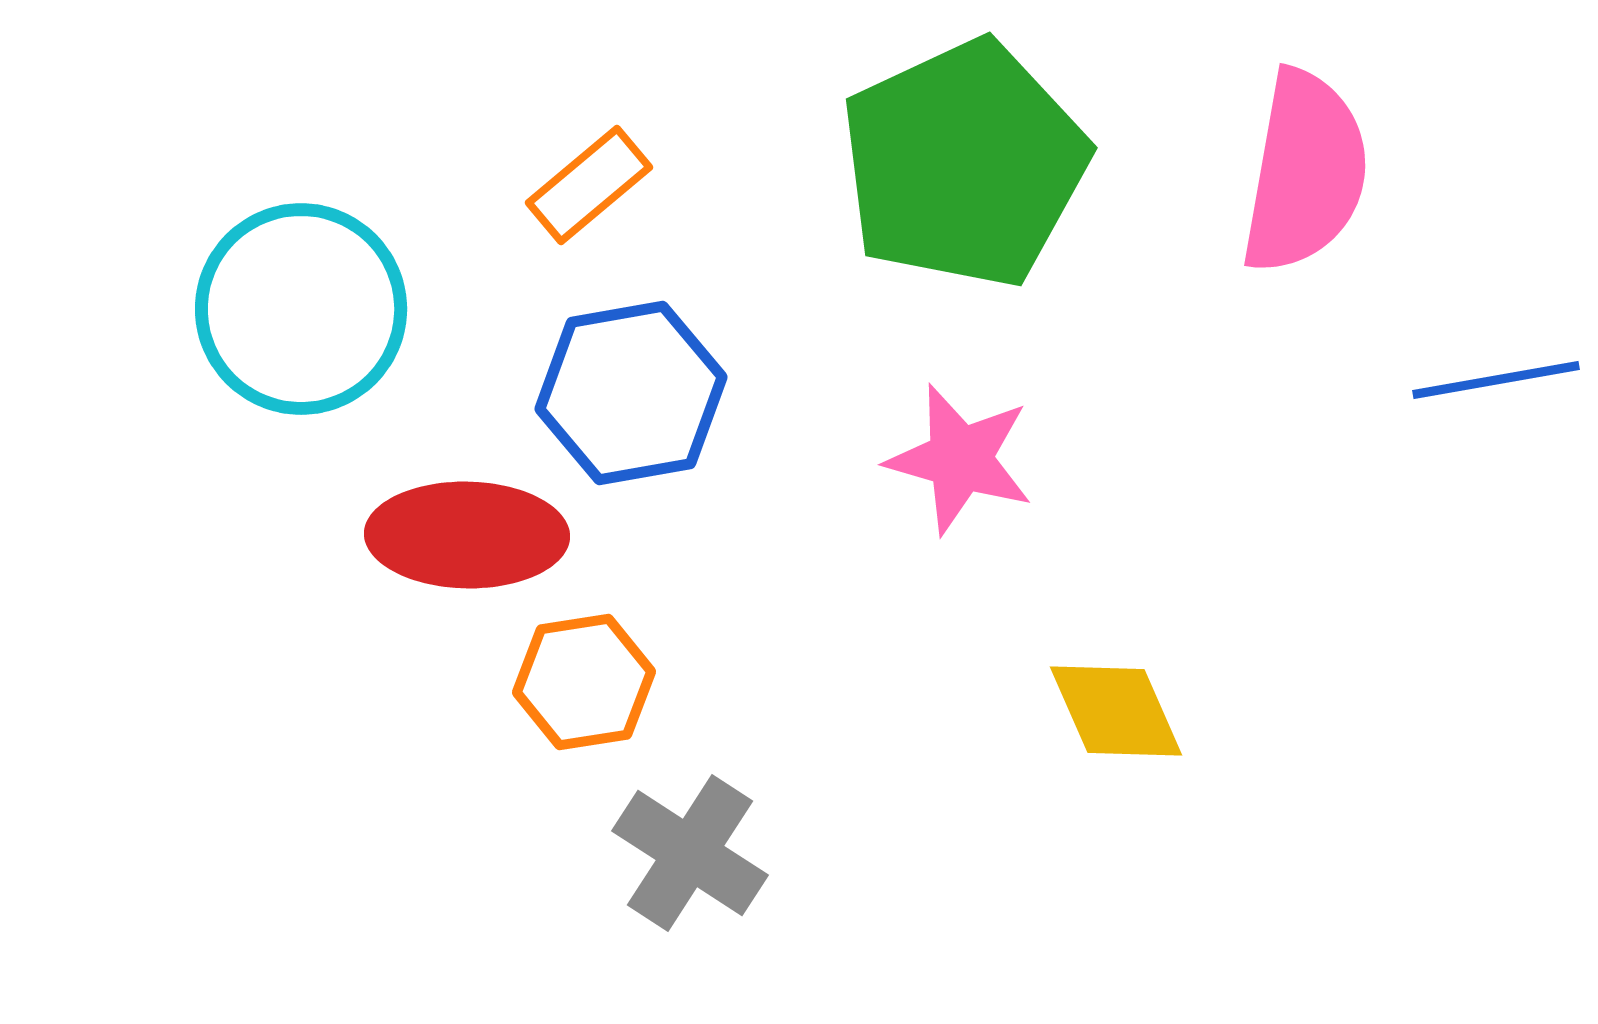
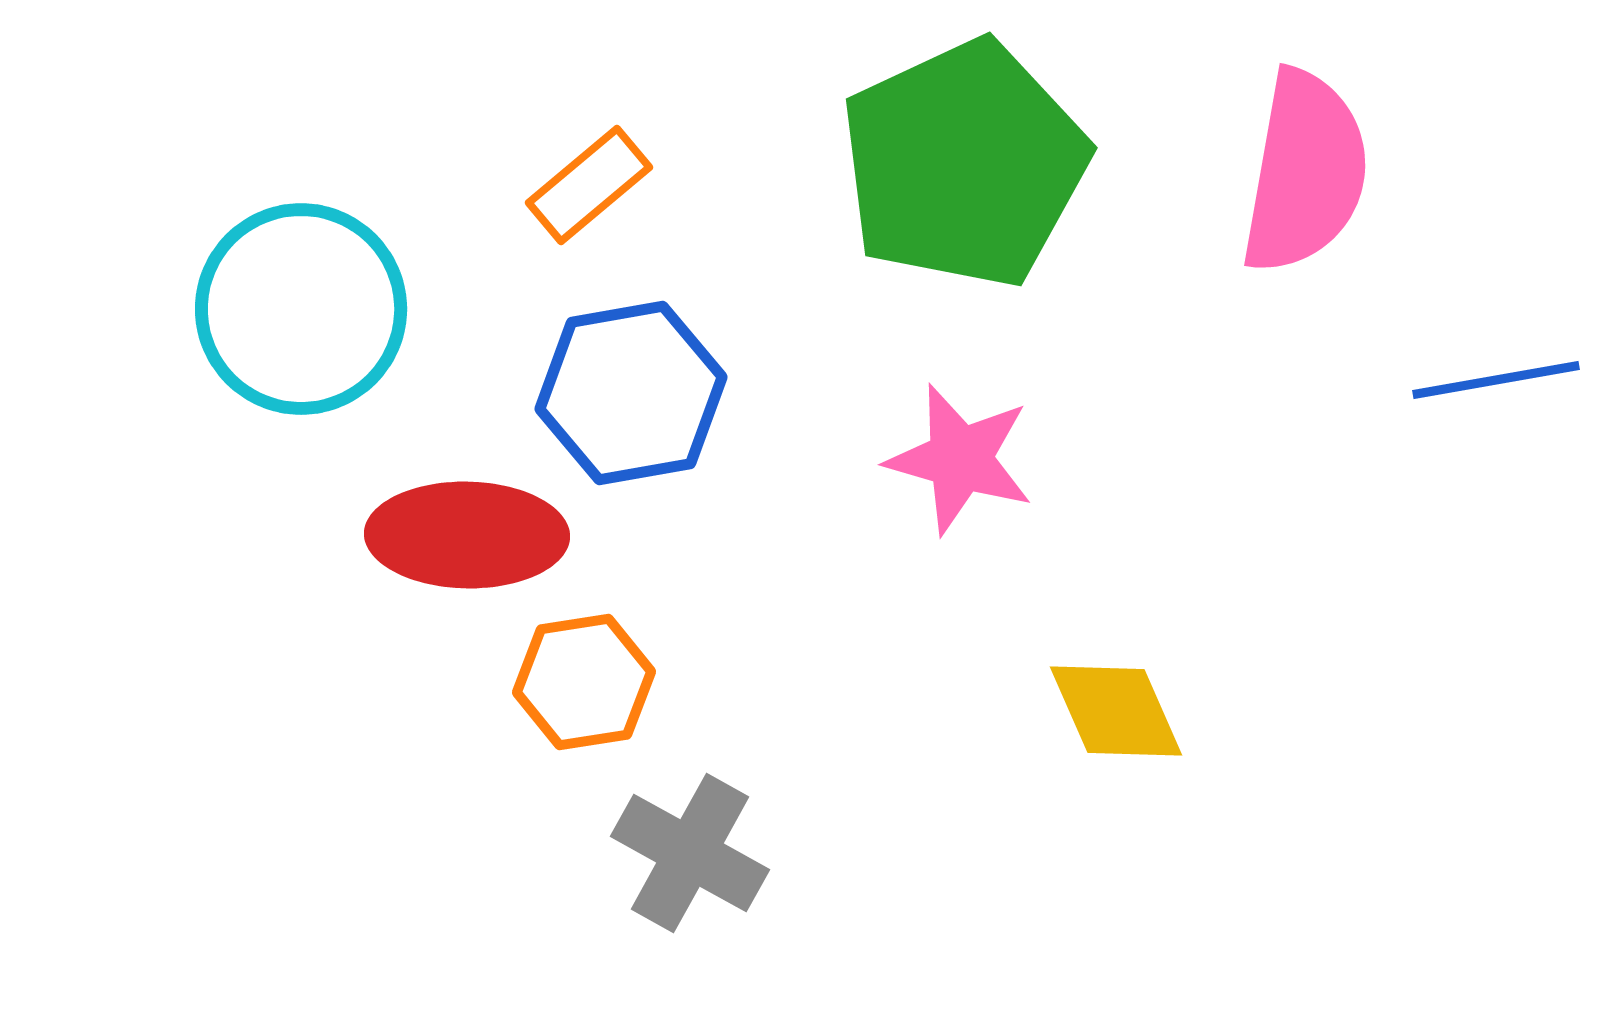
gray cross: rotated 4 degrees counterclockwise
